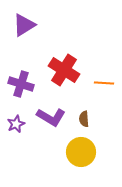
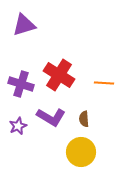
purple triangle: rotated 15 degrees clockwise
red cross: moved 5 px left, 5 px down
purple star: moved 2 px right, 2 px down
